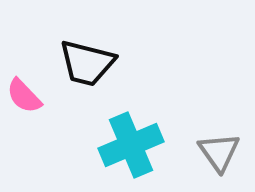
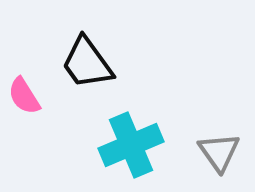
black trapezoid: rotated 40 degrees clockwise
pink semicircle: rotated 12 degrees clockwise
